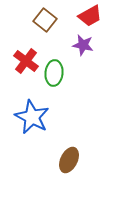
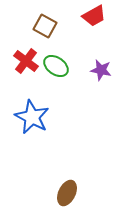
red trapezoid: moved 4 px right
brown square: moved 6 px down; rotated 10 degrees counterclockwise
purple star: moved 18 px right, 25 px down
green ellipse: moved 2 px right, 7 px up; rotated 60 degrees counterclockwise
brown ellipse: moved 2 px left, 33 px down
